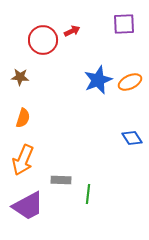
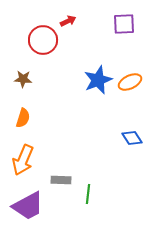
red arrow: moved 4 px left, 10 px up
brown star: moved 3 px right, 2 px down
